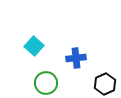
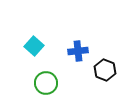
blue cross: moved 2 px right, 7 px up
black hexagon: moved 14 px up; rotated 15 degrees counterclockwise
